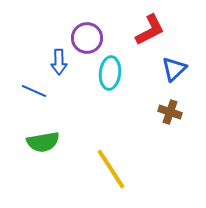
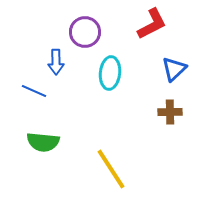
red L-shape: moved 2 px right, 6 px up
purple circle: moved 2 px left, 6 px up
blue arrow: moved 3 px left
brown cross: rotated 20 degrees counterclockwise
green semicircle: rotated 16 degrees clockwise
